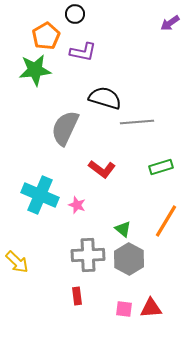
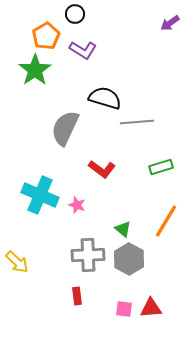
purple L-shape: moved 2 px up; rotated 20 degrees clockwise
green star: rotated 28 degrees counterclockwise
